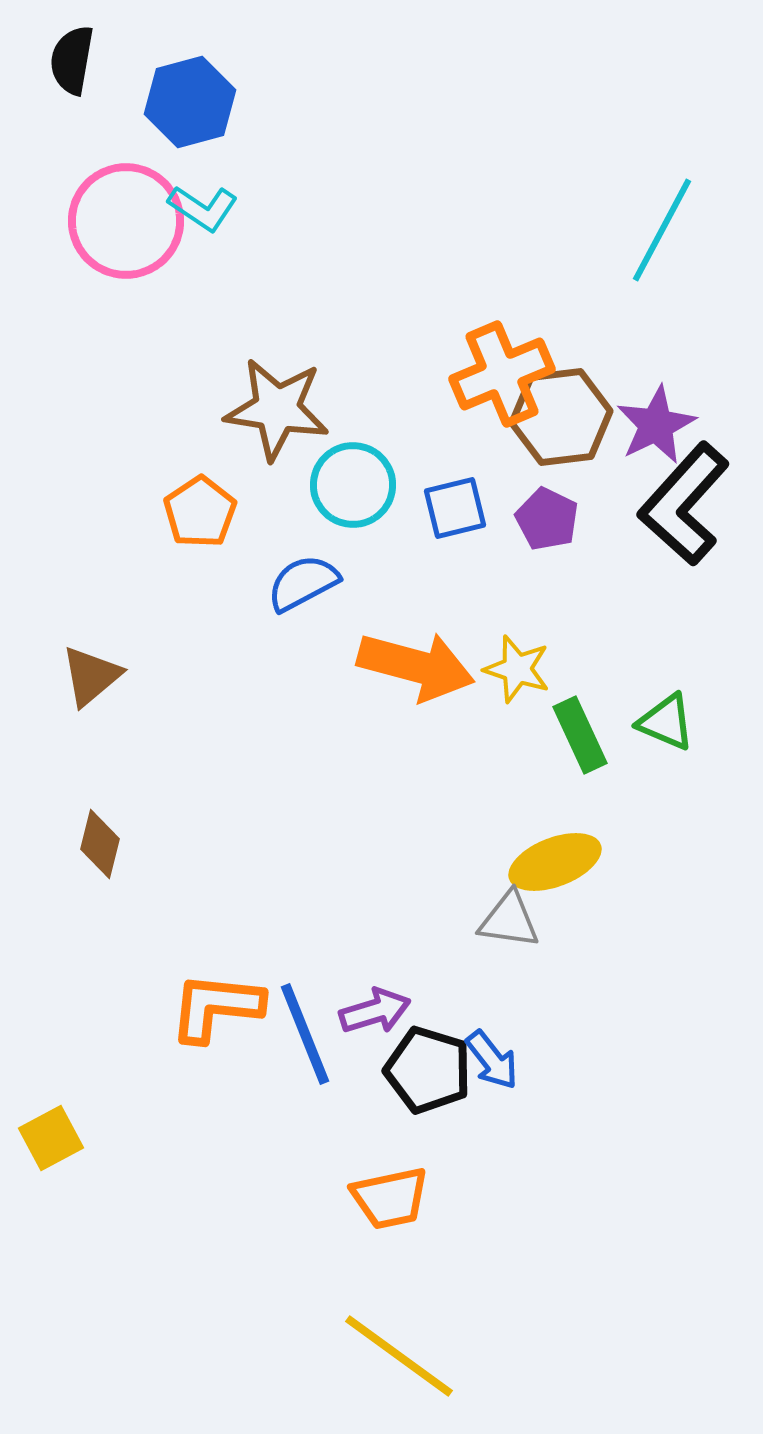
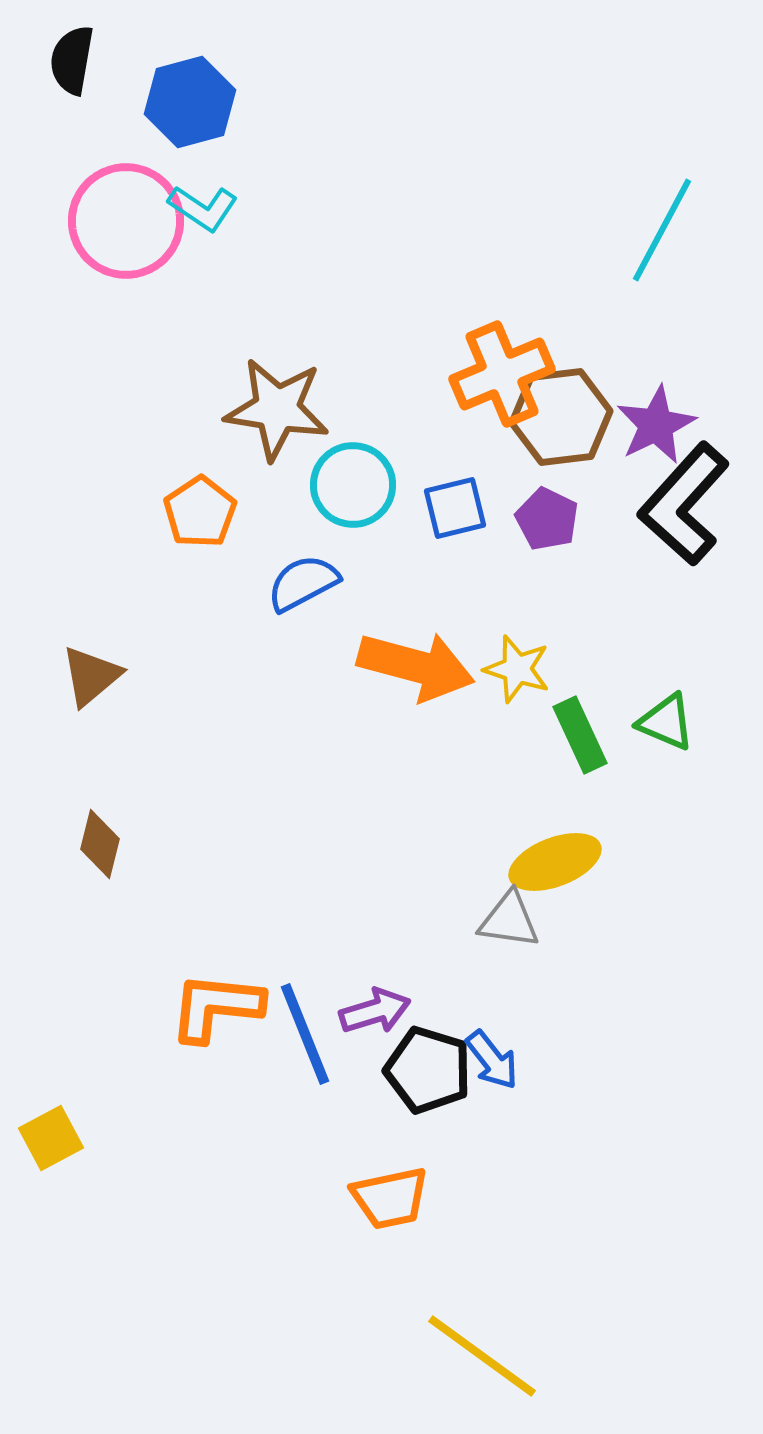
yellow line: moved 83 px right
